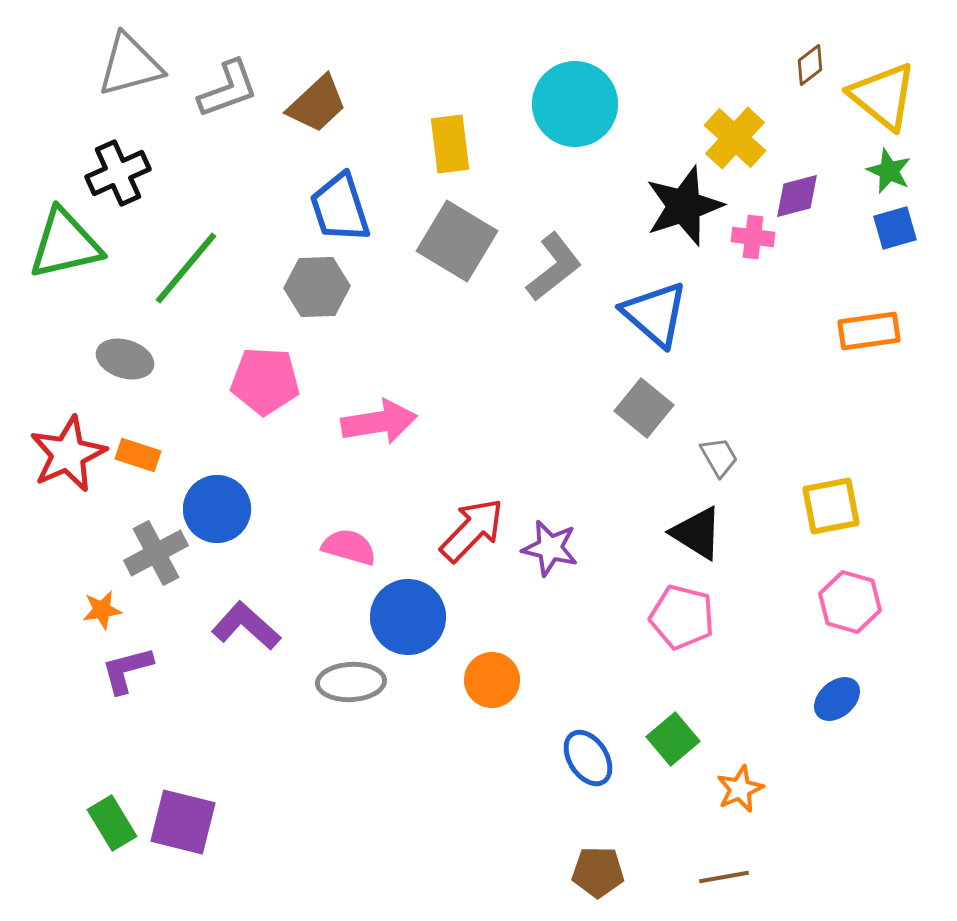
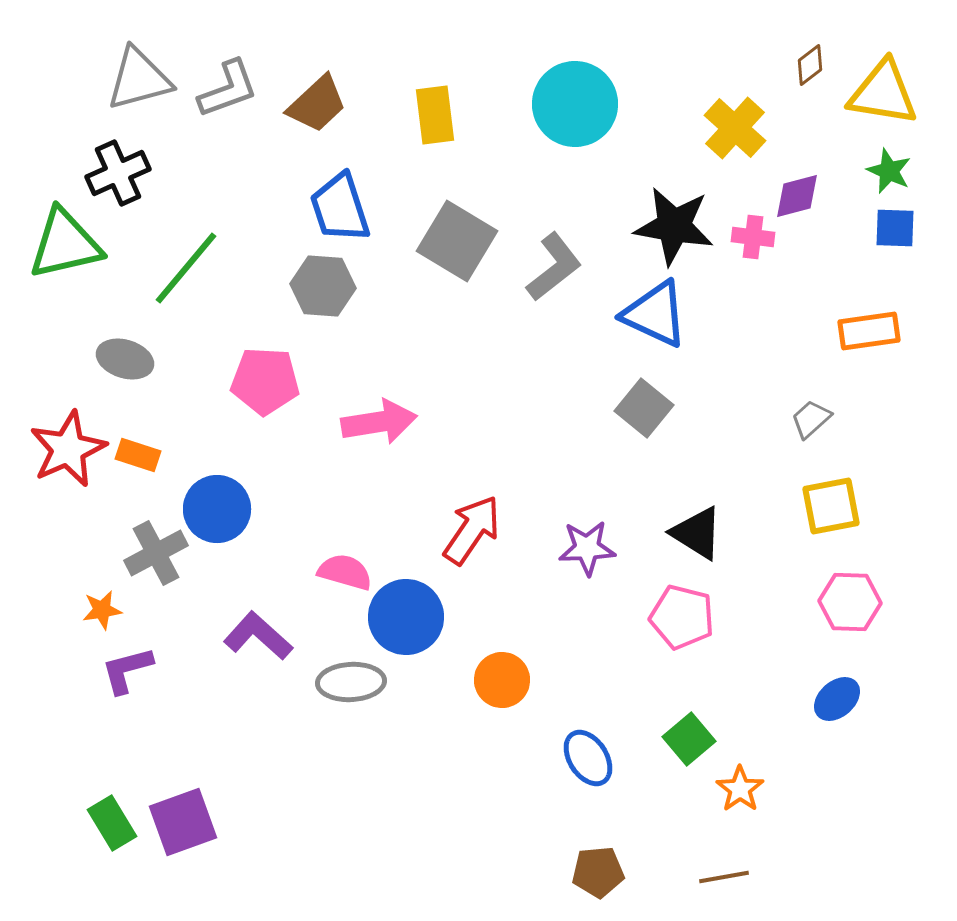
gray triangle at (130, 65): moved 9 px right, 14 px down
yellow triangle at (883, 96): moved 3 px up; rotated 30 degrees counterclockwise
yellow cross at (735, 138): moved 10 px up
yellow rectangle at (450, 144): moved 15 px left, 29 px up
black star at (684, 206): moved 10 px left, 20 px down; rotated 28 degrees clockwise
blue square at (895, 228): rotated 18 degrees clockwise
gray hexagon at (317, 287): moved 6 px right, 1 px up; rotated 6 degrees clockwise
blue triangle at (655, 314): rotated 16 degrees counterclockwise
red star at (68, 454): moved 5 px up
gray trapezoid at (719, 457): moved 92 px right, 38 px up; rotated 102 degrees counterclockwise
red arrow at (472, 530): rotated 10 degrees counterclockwise
pink semicircle at (349, 547): moved 4 px left, 25 px down
purple star at (550, 548): moved 37 px right; rotated 16 degrees counterclockwise
pink hexagon at (850, 602): rotated 14 degrees counterclockwise
blue circle at (408, 617): moved 2 px left
purple L-shape at (246, 626): moved 12 px right, 10 px down
orange circle at (492, 680): moved 10 px right
green square at (673, 739): moved 16 px right
orange star at (740, 789): rotated 12 degrees counterclockwise
purple square at (183, 822): rotated 34 degrees counterclockwise
brown pentagon at (598, 872): rotated 6 degrees counterclockwise
